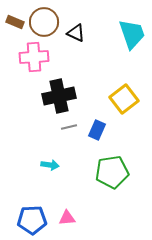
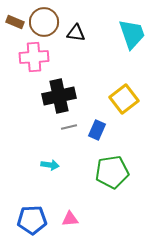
black triangle: rotated 18 degrees counterclockwise
pink triangle: moved 3 px right, 1 px down
